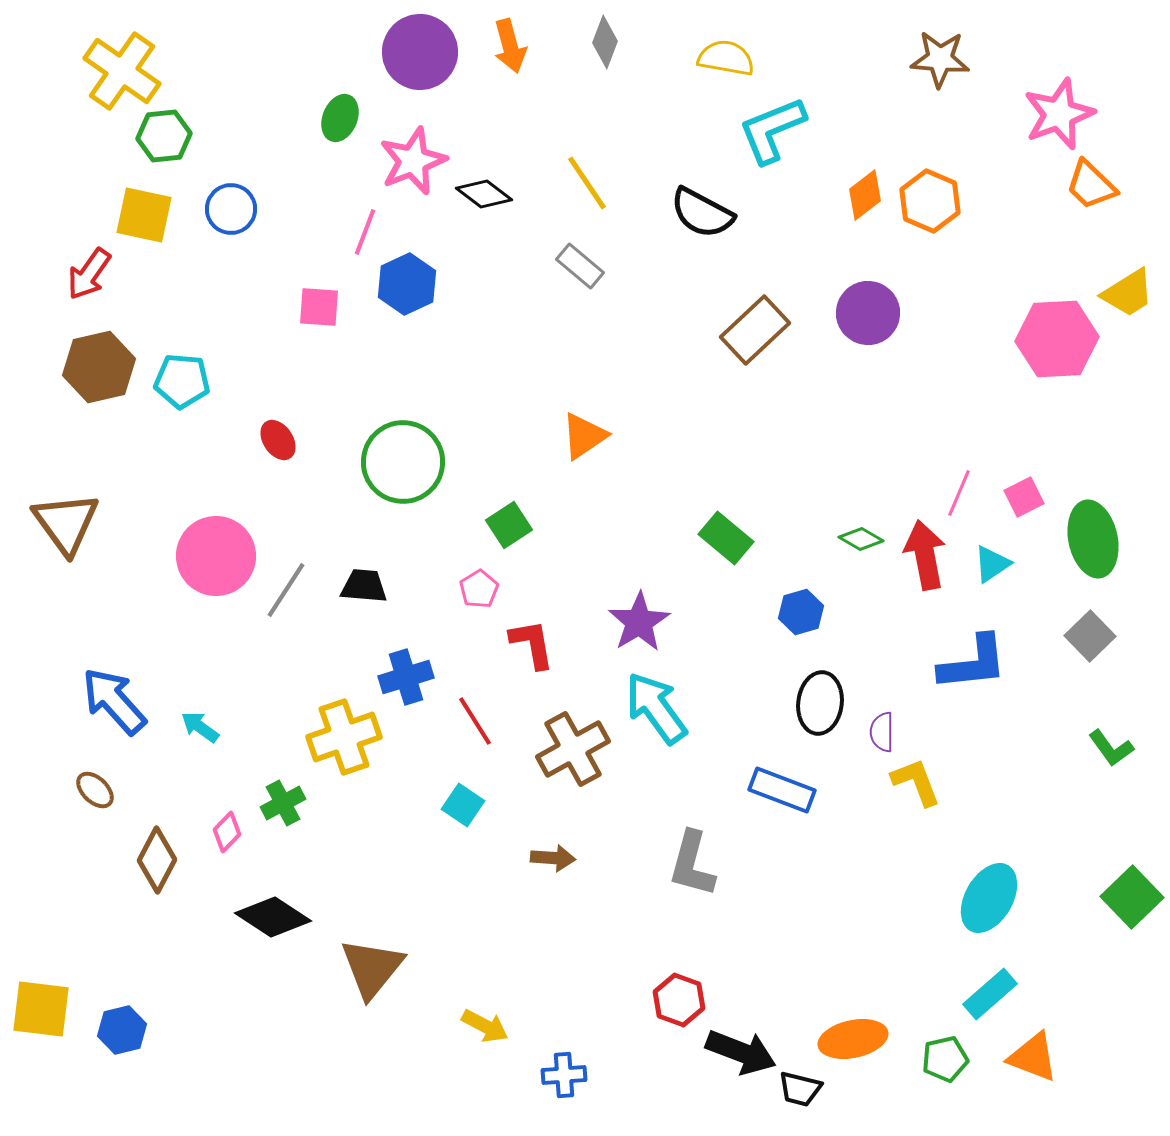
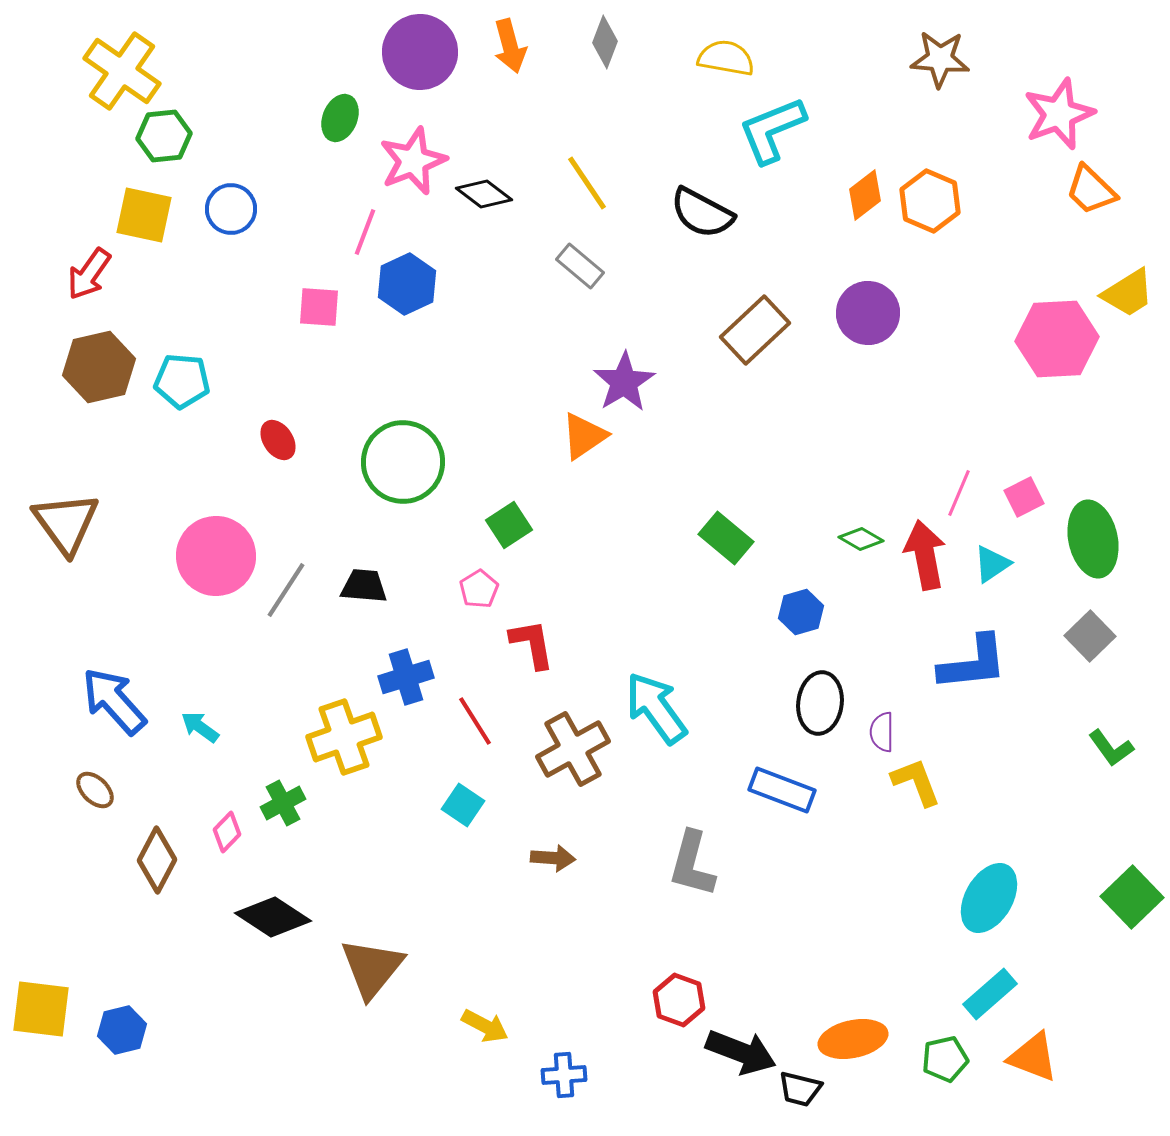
orange trapezoid at (1091, 185): moved 5 px down
purple star at (639, 622): moved 15 px left, 240 px up
